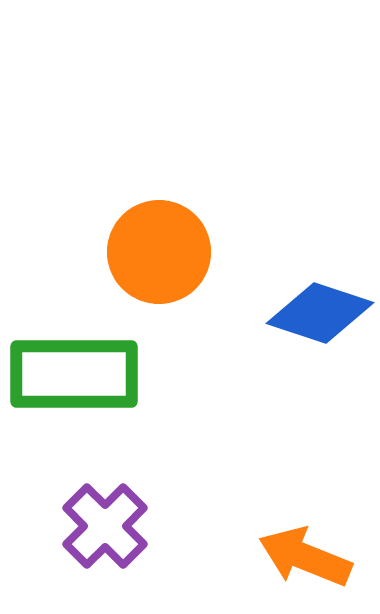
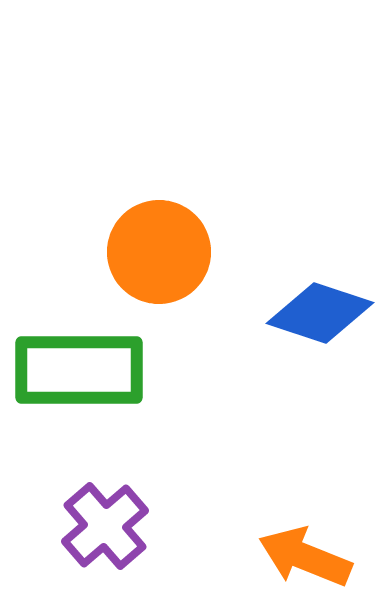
green rectangle: moved 5 px right, 4 px up
purple cross: rotated 4 degrees clockwise
